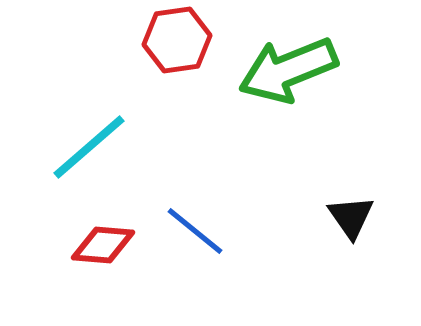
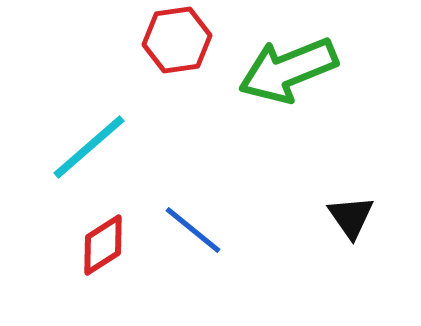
blue line: moved 2 px left, 1 px up
red diamond: rotated 38 degrees counterclockwise
